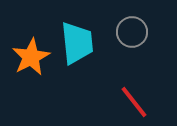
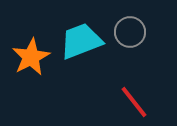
gray circle: moved 2 px left
cyan trapezoid: moved 4 px right, 2 px up; rotated 105 degrees counterclockwise
